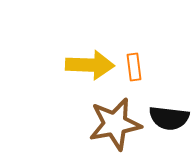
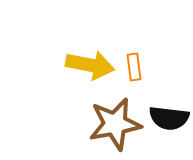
yellow arrow: rotated 9 degrees clockwise
